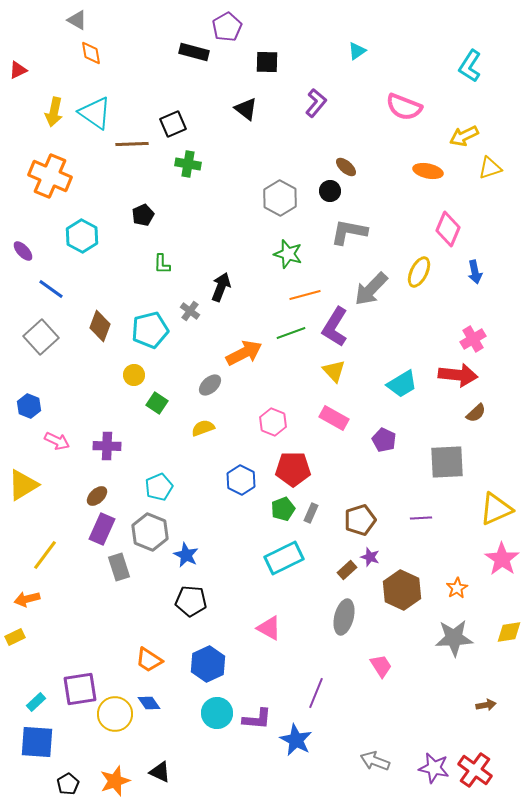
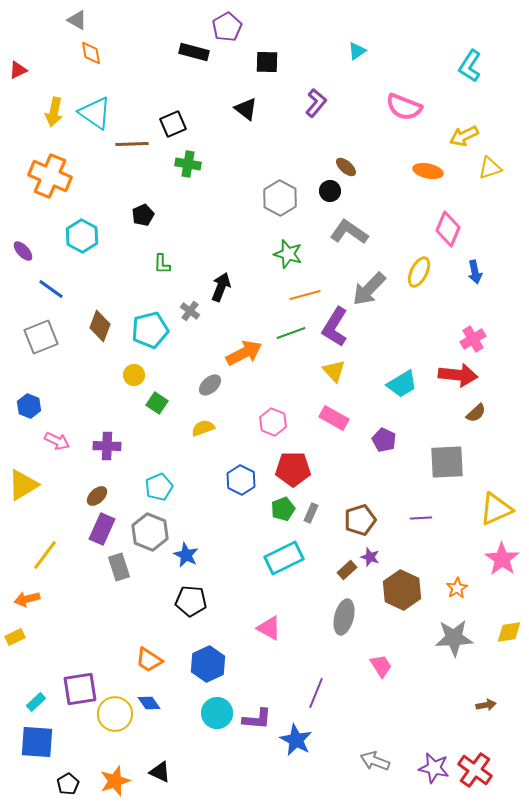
gray L-shape at (349, 232): rotated 24 degrees clockwise
gray arrow at (371, 289): moved 2 px left
gray square at (41, 337): rotated 20 degrees clockwise
